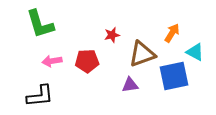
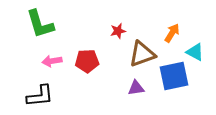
red star: moved 6 px right, 4 px up
purple triangle: moved 6 px right, 3 px down
